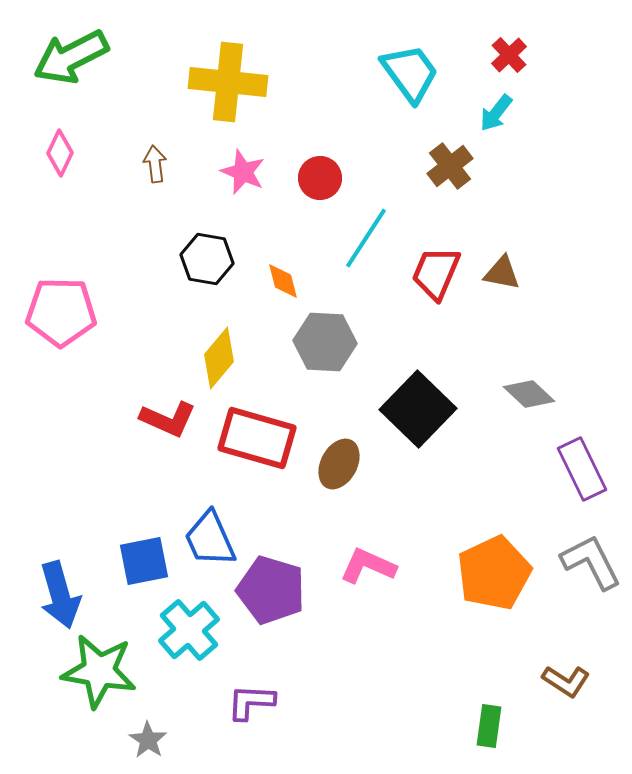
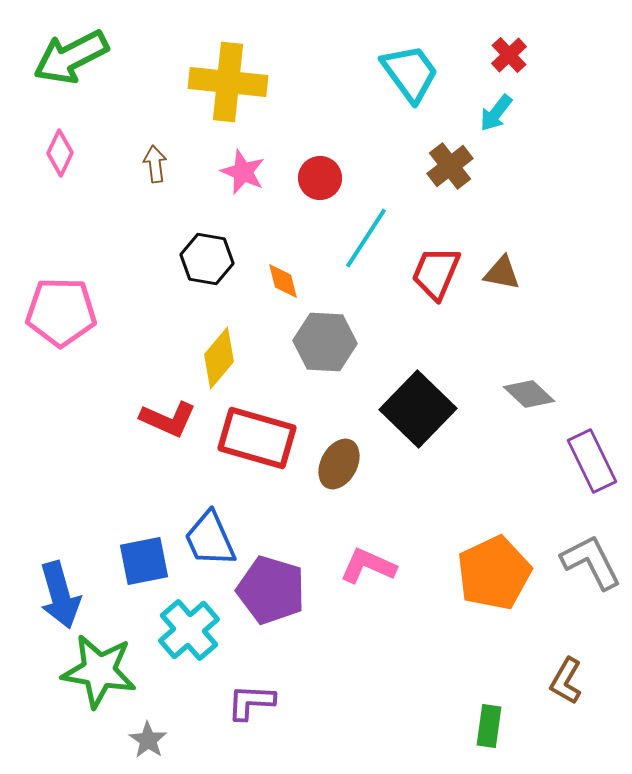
purple rectangle: moved 10 px right, 8 px up
brown L-shape: rotated 87 degrees clockwise
